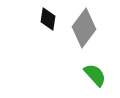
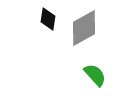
gray diamond: rotated 24 degrees clockwise
